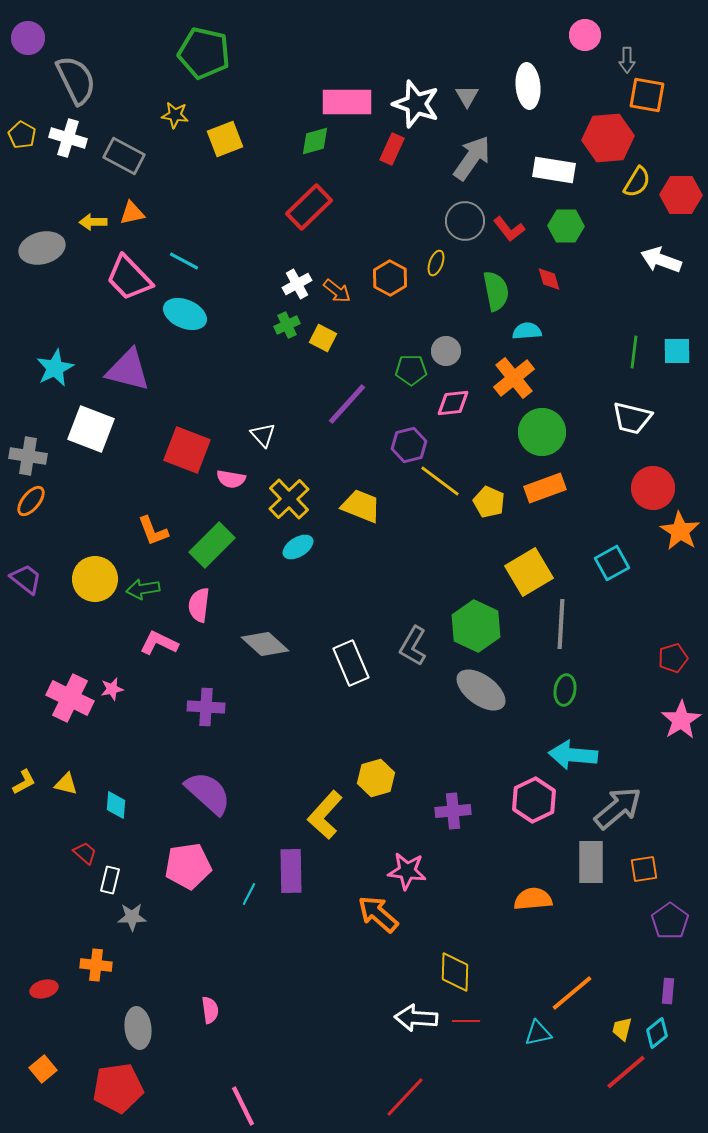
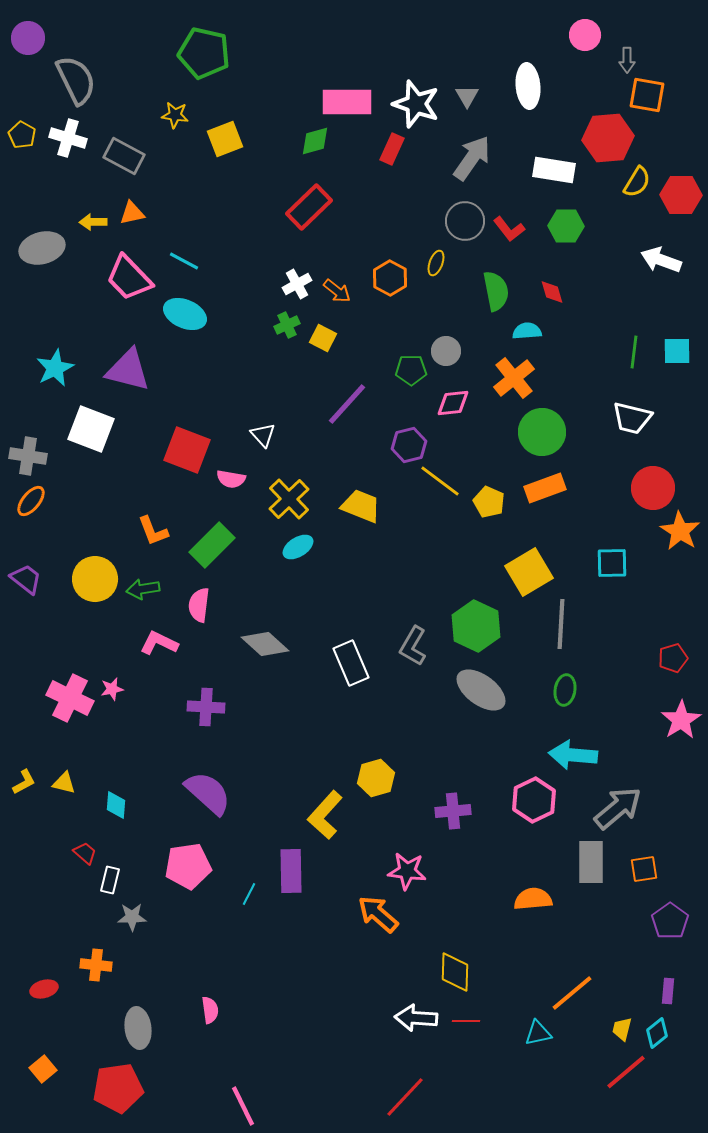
red diamond at (549, 279): moved 3 px right, 13 px down
cyan square at (612, 563): rotated 28 degrees clockwise
yellow triangle at (66, 784): moved 2 px left, 1 px up
